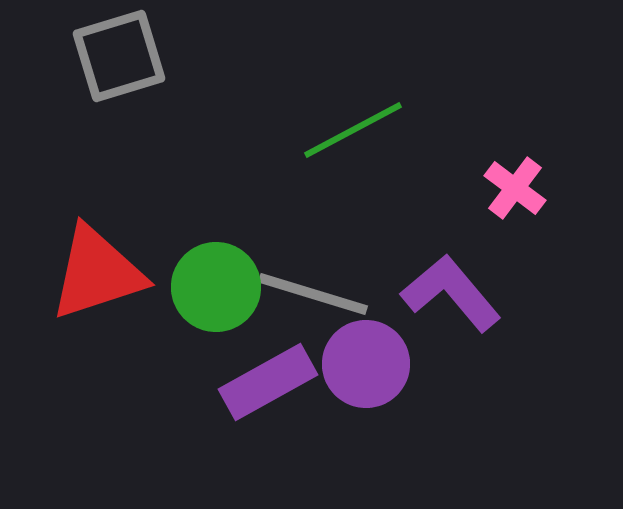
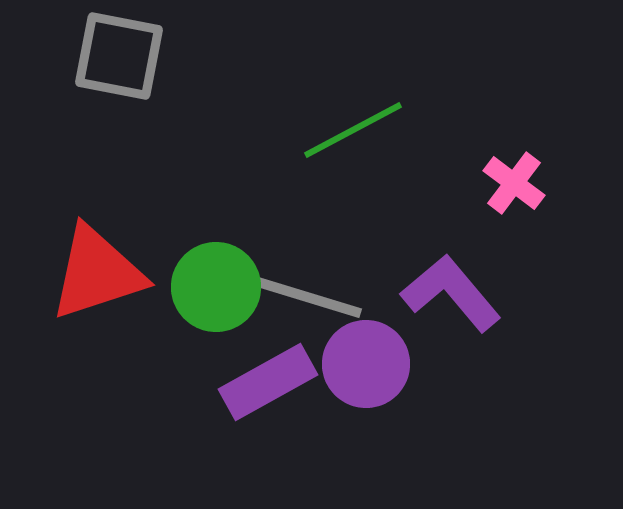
gray square: rotated 28 degrees clockwise
pink cross: moved 1 px left, 5 px up
gray line: moved 6 px left, 3 px down
